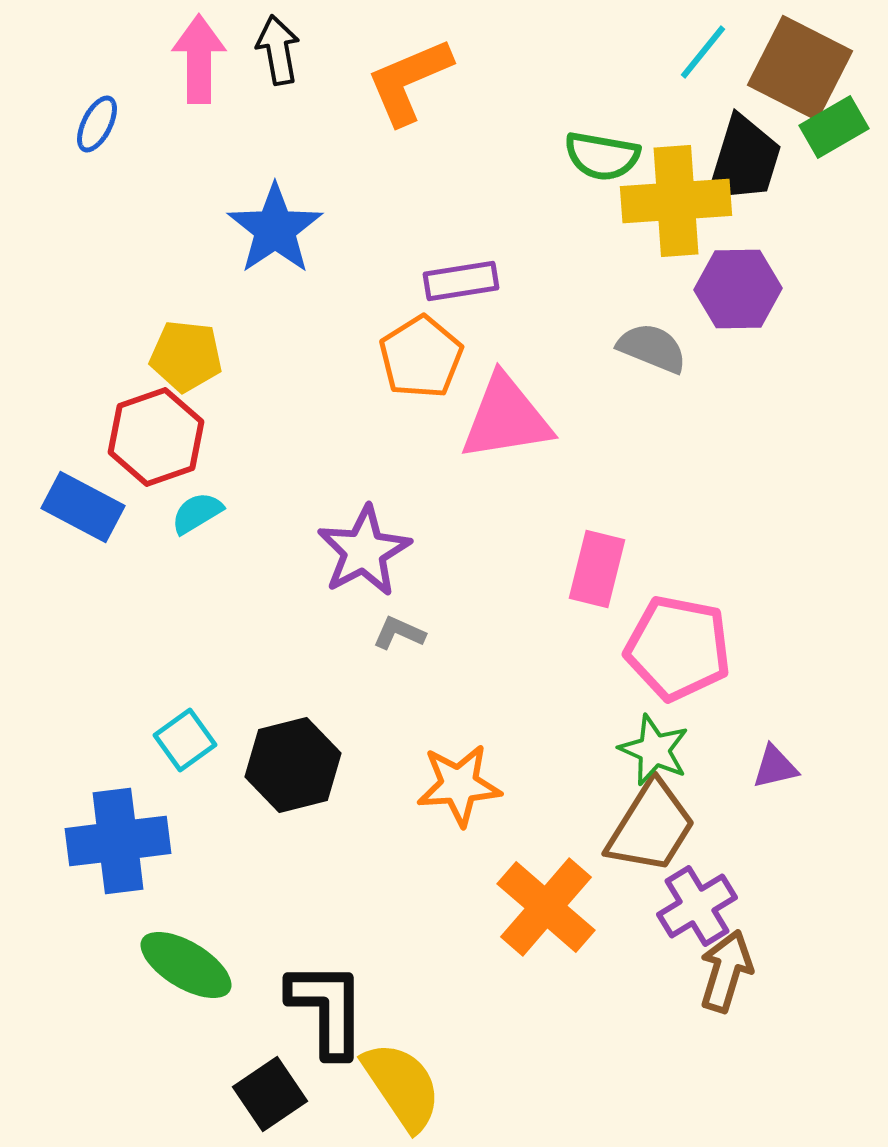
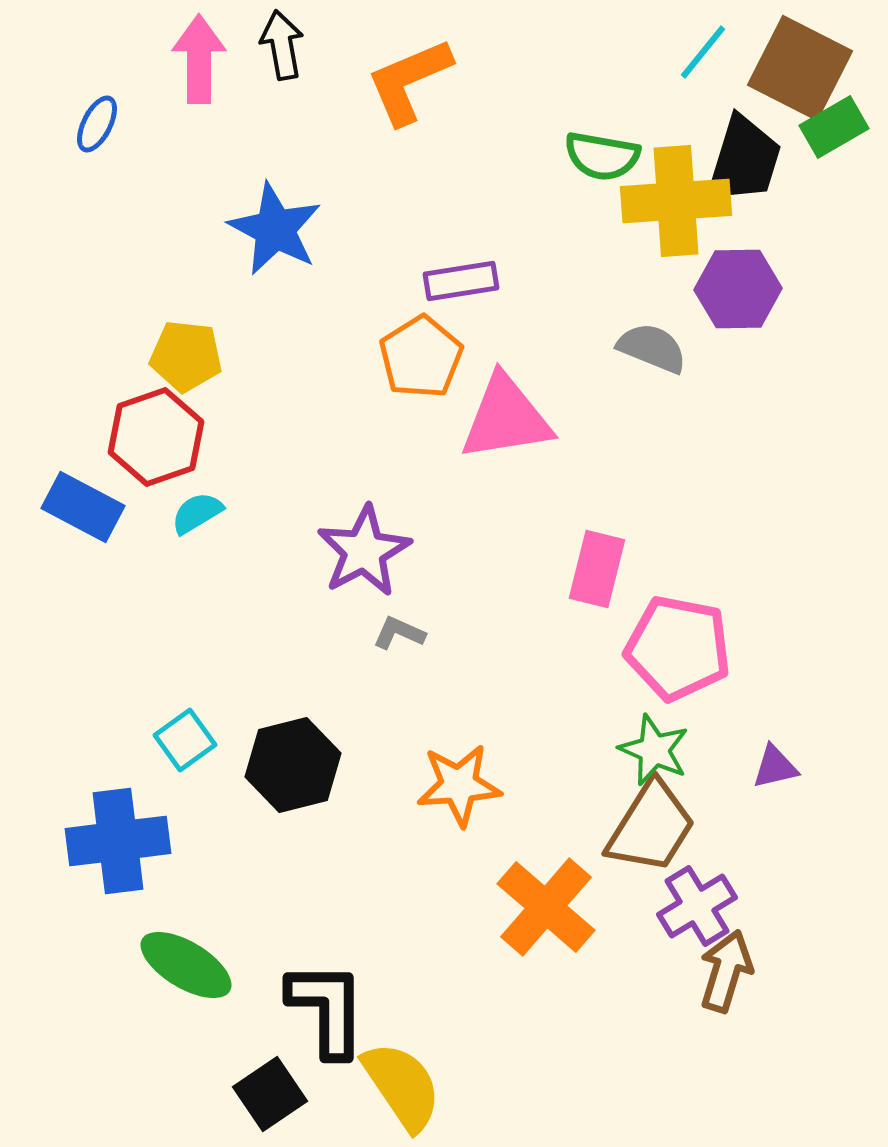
black arrow: moved 4 px right, 5 px up
blue star: rotated 10 degrees counterclockwise
